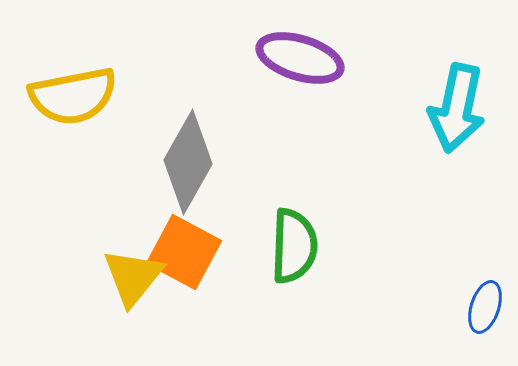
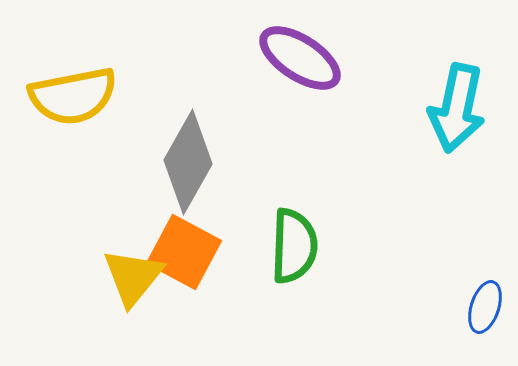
purple ellipse: rotated 16 degrees clockwise
